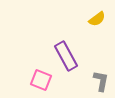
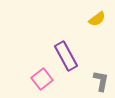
pink square: moved 1 px right, 1 px up; rotated 30 degrees clockwise
